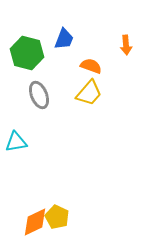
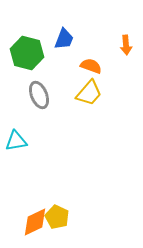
cyan triangle: moved 1 px up
